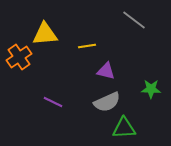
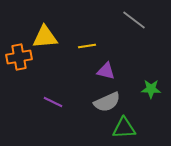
yellow triangle: moved 3 px down
orange cross: rotated 25 degrees clockwise
